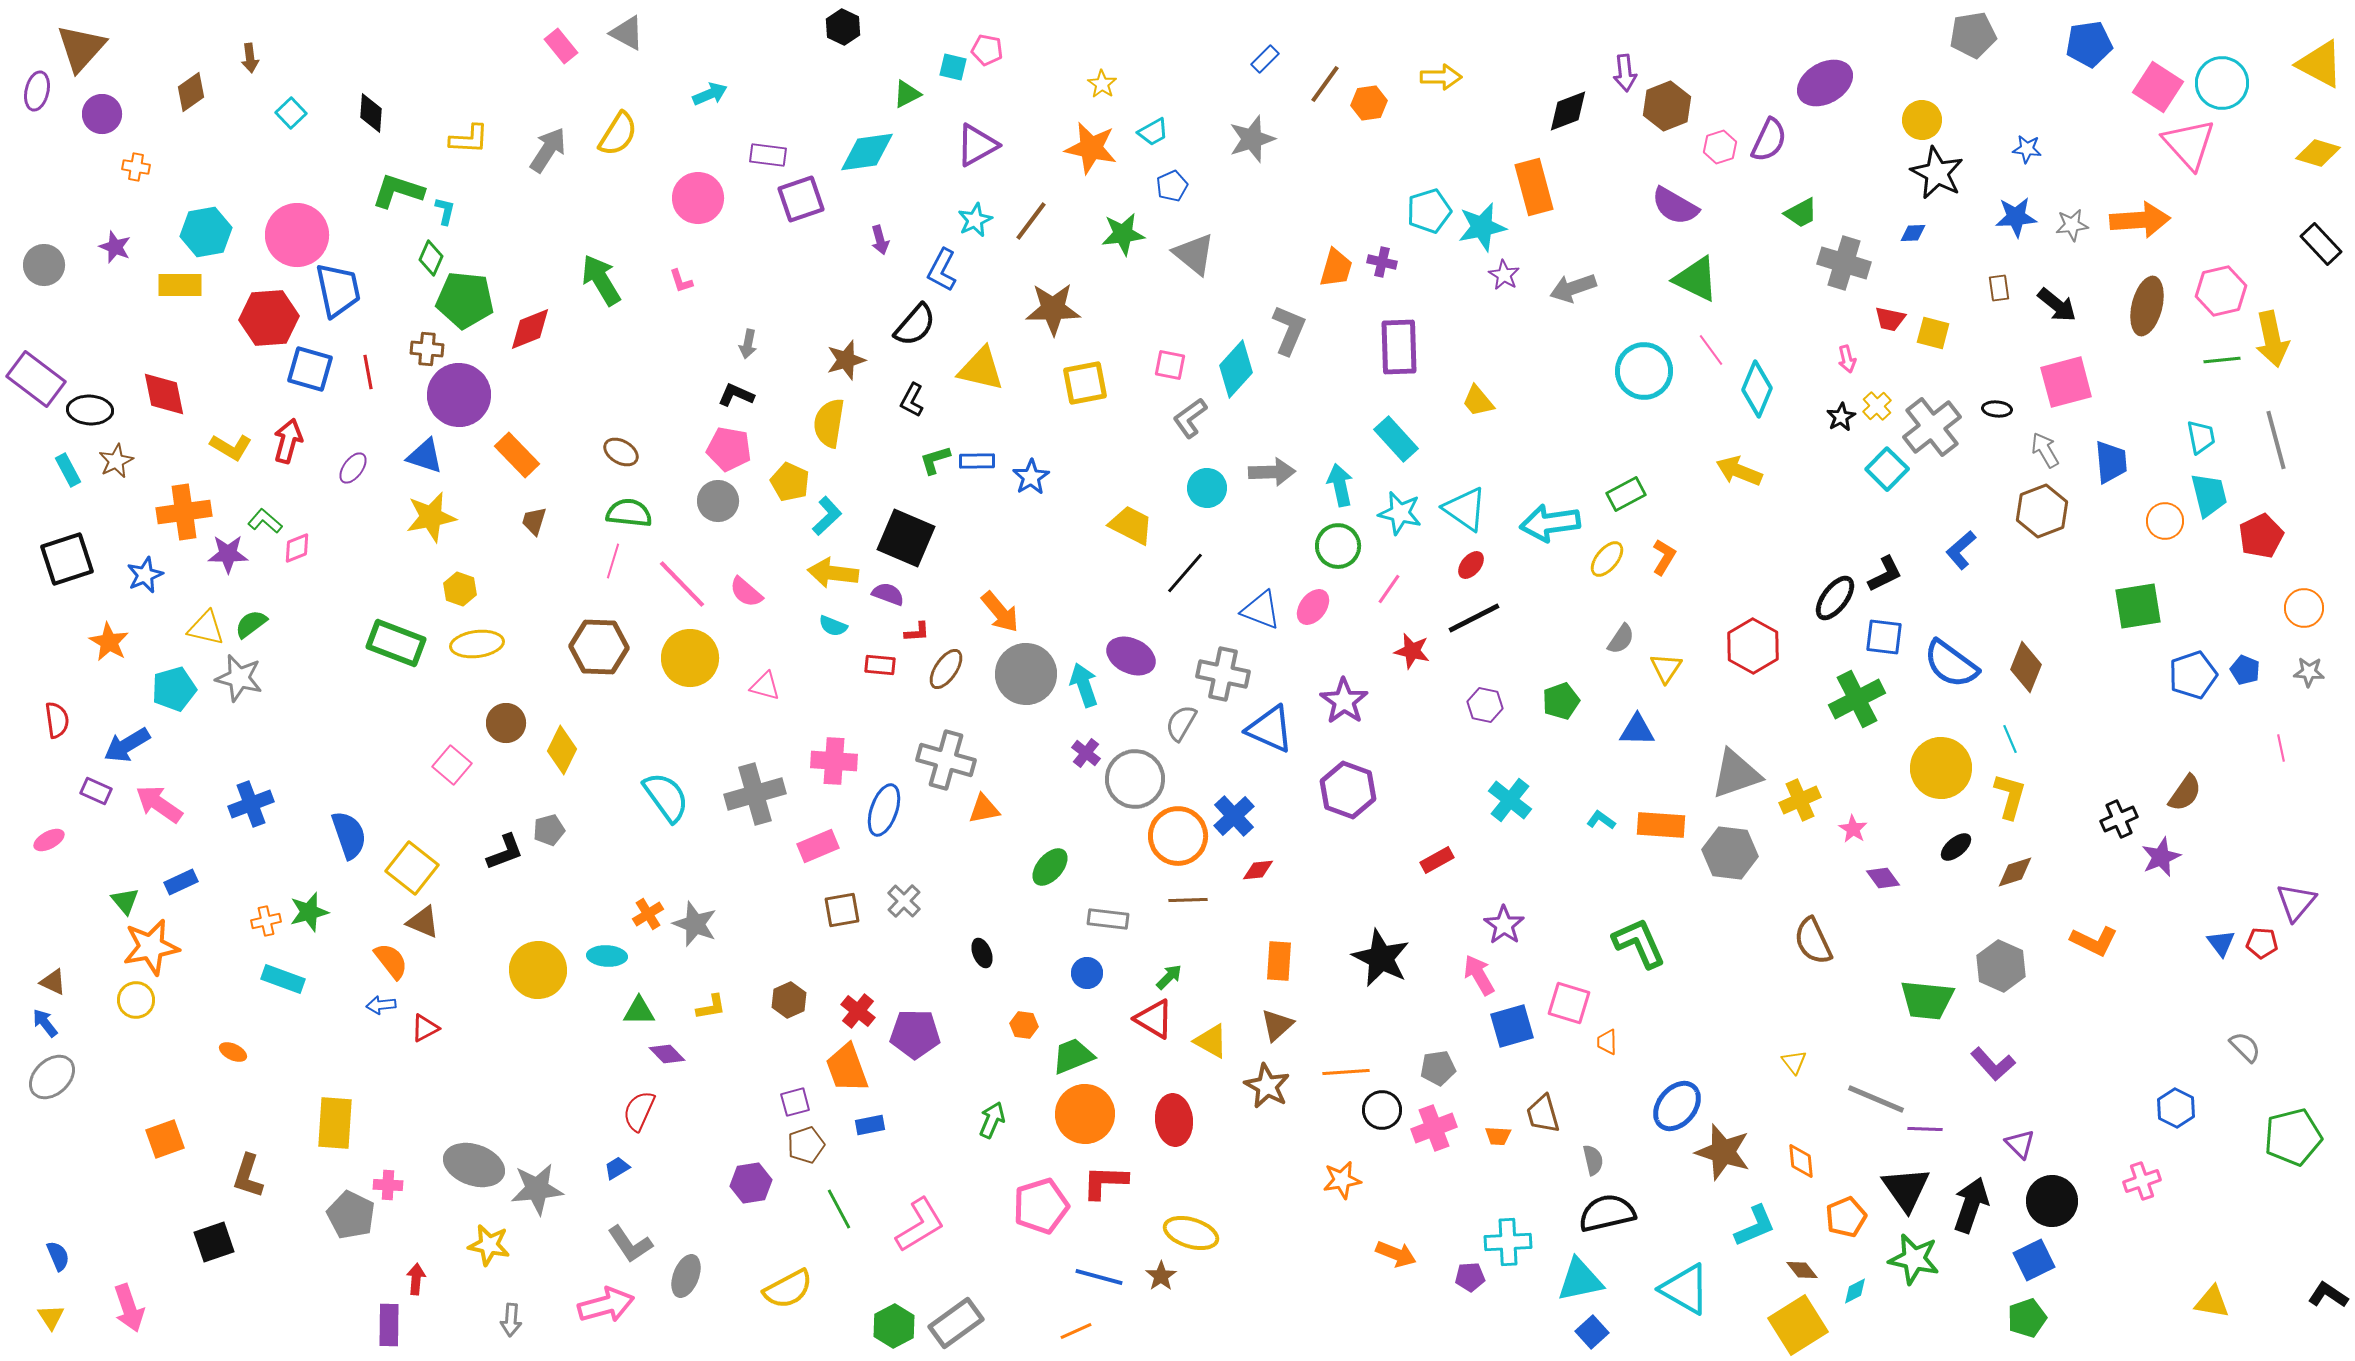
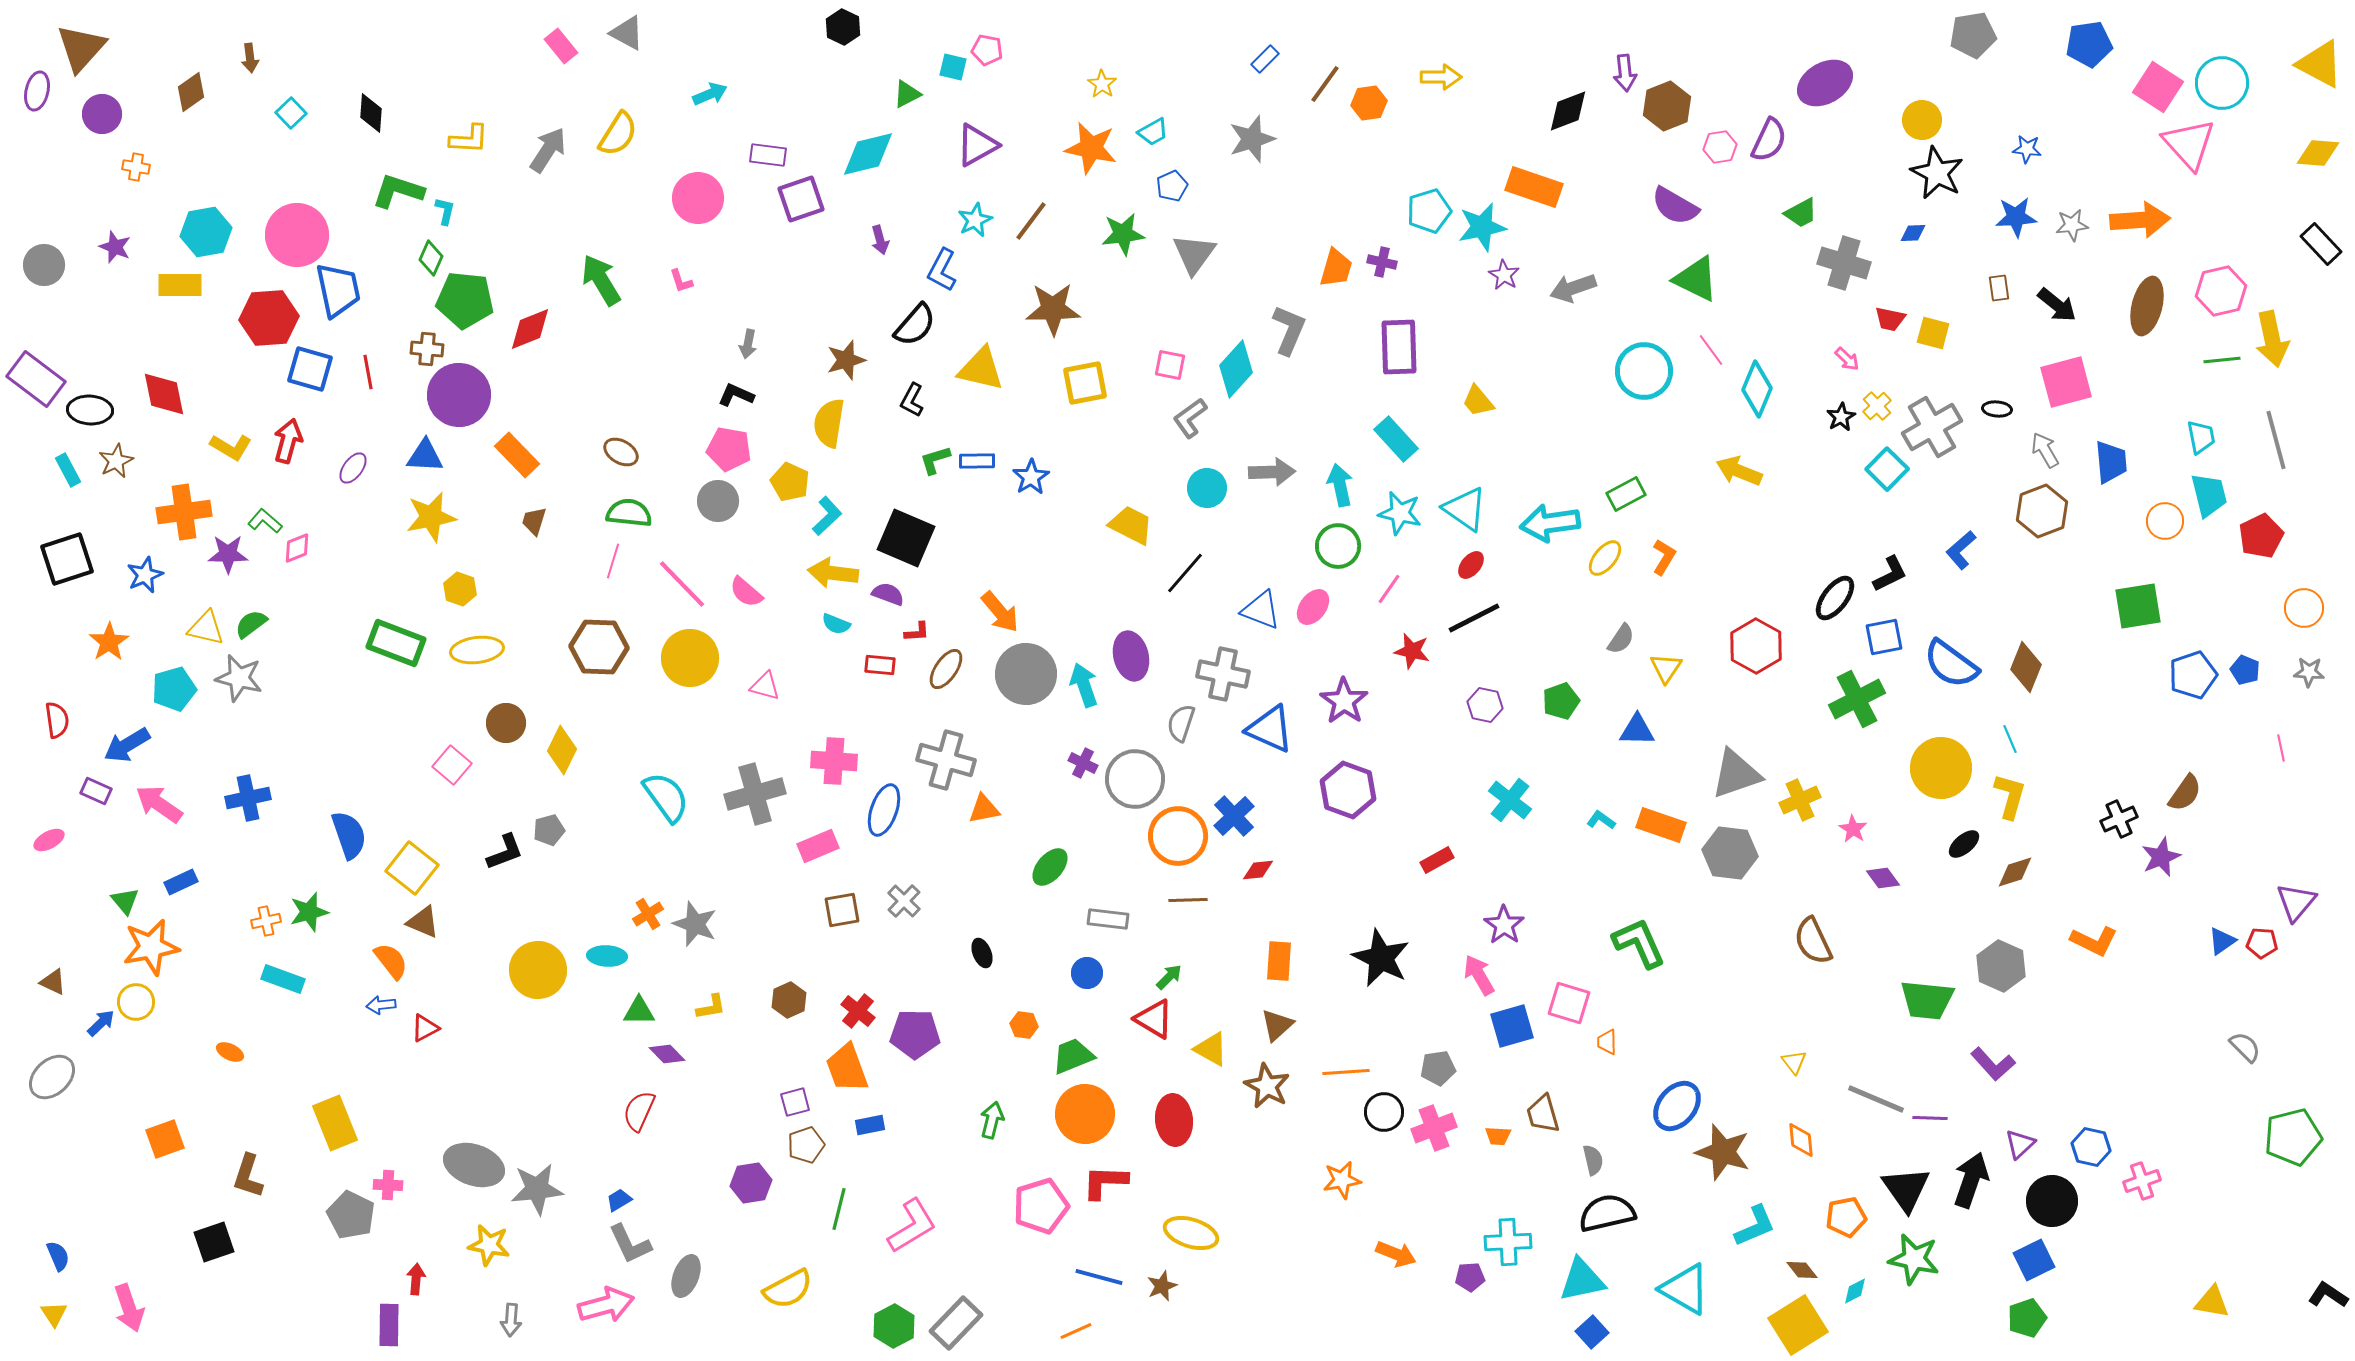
pink hexagon at (1720, 147): rotated 8 degrees clockwise
cyan diamond at (867, 152): moved 1 px right, 2 px down; rotated 6 degrees counterclockwise
yellow diamond at (2318, 153): rotated 12 degrees counterclockwise
orange rectangle at (1534, 187): rotated 56 degrees counterclockwise
gray triangle at (1194, 254): rotated 27 degrees clockwise
pink arrow at (1847, 359): rotated 32 degrees counterclockwise
gray cross at (1932, 427): rotated 8 degrees clockwise
blue triangle at (425, 456): rotated 15 degrees counterclockwise
yellow ellipse at (1607, 559): moved 2 px left, 1 px up
black L-shape at (1885, 574): moved 5 px right
cyan semicircle at (833, 626): moved 3 px right, 2 px up
blue square at (1884, 637): rotated 18 degrees counterclockwise
orange star at (109, 642): rotated 9 degrees clockwise
yellow ellipse at (477, 644): moved 6 px down
red hexagon at (1753, 646): moved 3 px right
purple ellipse at (1131, 656): rotated 51 degrees clockwise
gray semicircle at (1181, 723): rotated 12 degrees counterclockwise
purple cross at (1086, 753): moved 3 px left, 10 px down; rotated 12 degrees counterclockwise
blue cross at (251, 804): moved 3 px left, 6 px up; rotated 9 degrees clockwise
orange rectangle at (1661, 825): rotated 15 degrees clockwise
black ellipse at (1956, 847): moved 8 px right, 3 px up
blue triangle at (2221, 943): moved 1 px right, 2 px up; rotated 32 degrees clockwise
yellow circle at (136, 1000): moved 2 px down
blue arrow at (45, 1023): moved 56 px right; rotated 84 degrees clockwise
yellow triangle at (1211, 1041): moved 8 px down
orange ellipse at (233, 1052): moved 3 px left
blue hexagon at (2176, 1108): moved 85 px left, 39 px down; rotated 15 degrees counterclockwise
black circle at (1382, 1110): moved 2 px right, 2 px down
green arrow at (992, 1120): rotated 9 degrees counterclockwise
yellow rectangle at (335, 1123): rotated 26 degrees counterclockwise
purple line at (1925, 1129): moved 5 px right, 11 px up
purple triangle at (2020, 1144): rotated 32 degrees clockwise
orange diamond at (1801, 1161): moved 21 px up
blue trapezoid at (617, 1168): moved 2 px right, 32 px down
black arrow at (1971, 1205): moved 25 px up
green line at (839, 1209): rotated 42 degrees clockwise
orange pentagon at (1846, 1217): rotated 12 degrees clockwise
pink L-shape at (920, 1225): moved 8 px left, 1 px down
gray L-shape at (630, 1244): rotated 9 degrees clockwise
brown star at (1161, 1276): moved 1 px right, 10 px down; rotated 12 degrees clockwise
cyan triangle at (1580, 1280): moved 2 px right
yellow triangle at (51, 1317): moved 3 px right, 3 px up
gray rectangle at (956, 1323): rotated 10 degrees counterclockwise
